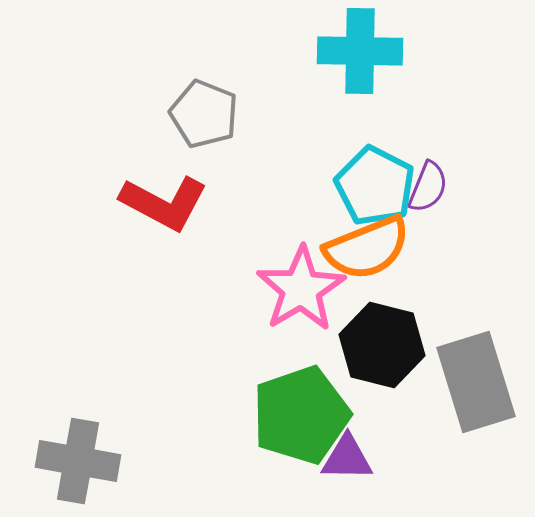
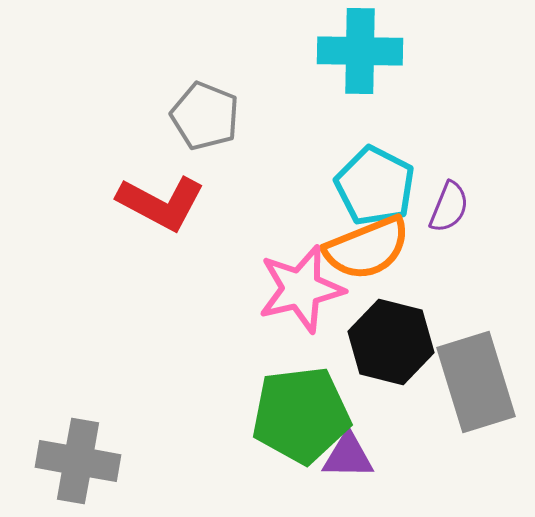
gray pentagon: moved 1 px right, 2 px down
purple semicircle: moved 21 px right, 20 px down
red L-shape: moved 3 px left
pink star: rotated 18 degrees clockwise
black hexagon: moved 9 px right, 3 px up
green pentagon: rotated 12 degrees clockwise
purple triangle: moved 1 px right, 2 px up
